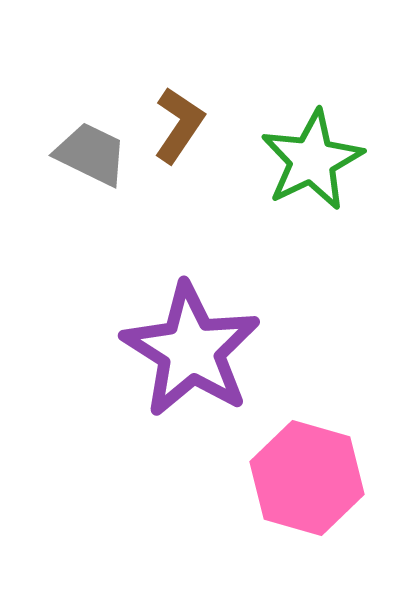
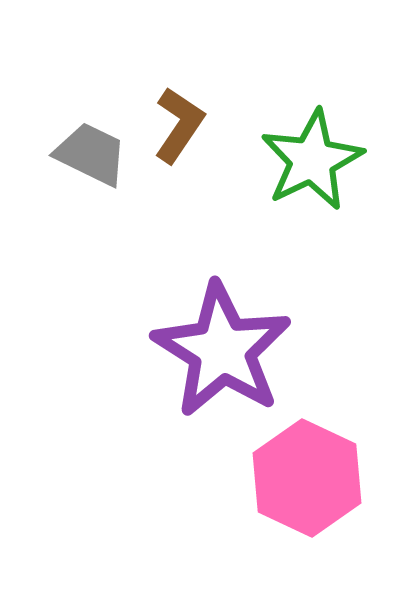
purple star: moved 31 px right
pink hexagon: rotated 9 degrees clockwise
